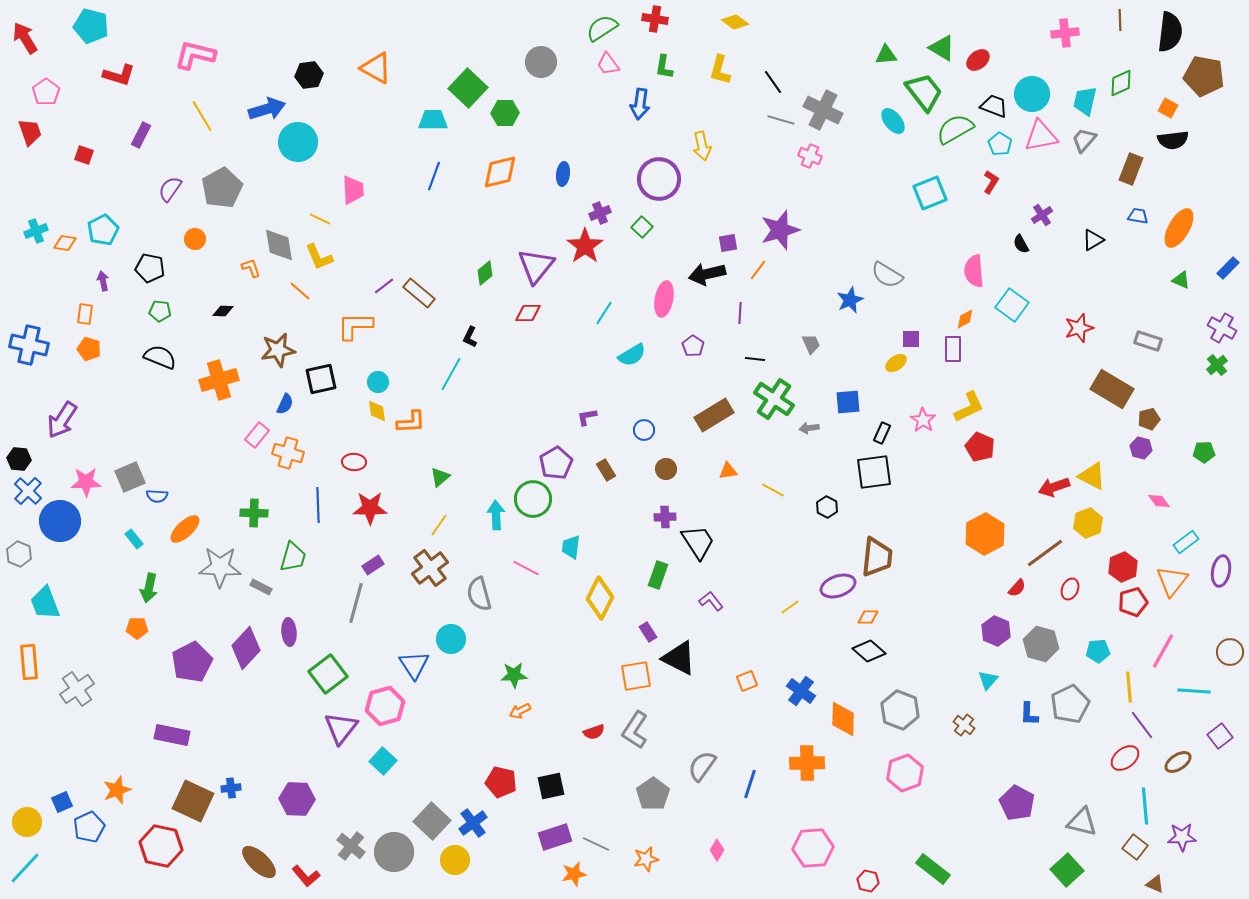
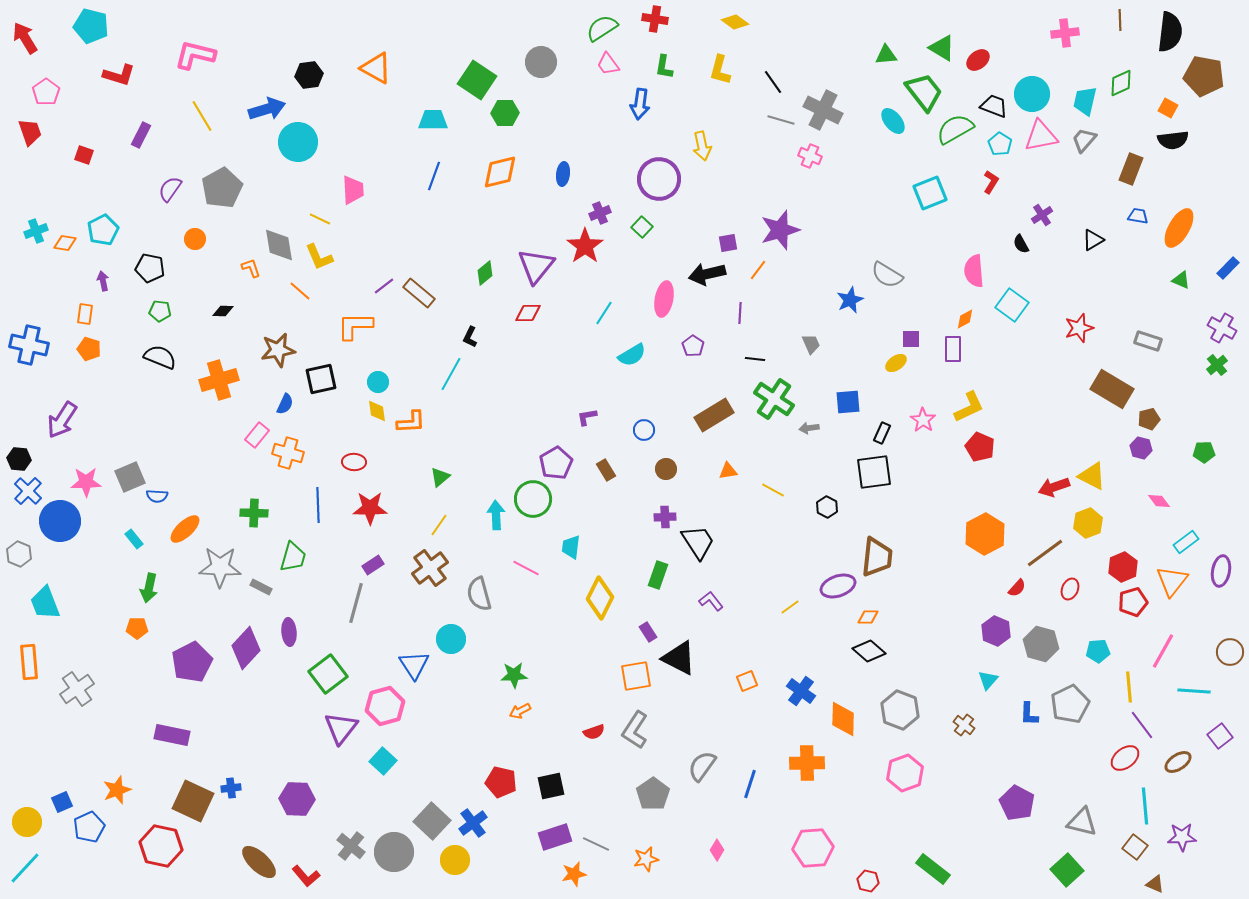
green square at (468, 88): moved 9 px right, 8 px up; rotated 9 degrees counterclockwise
